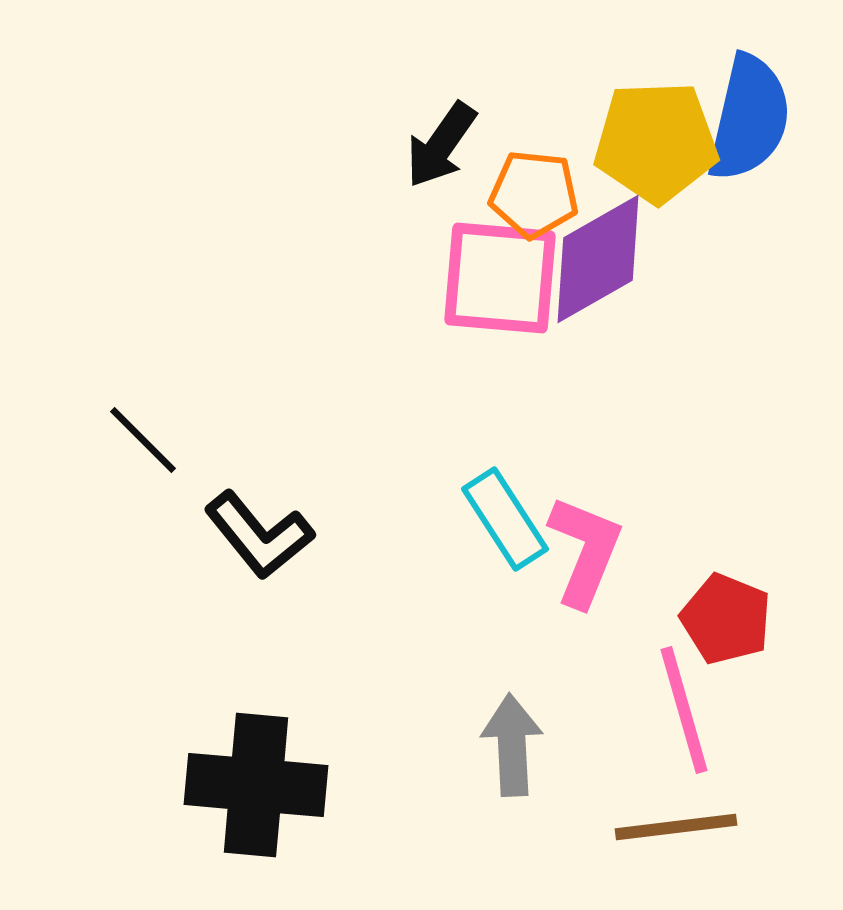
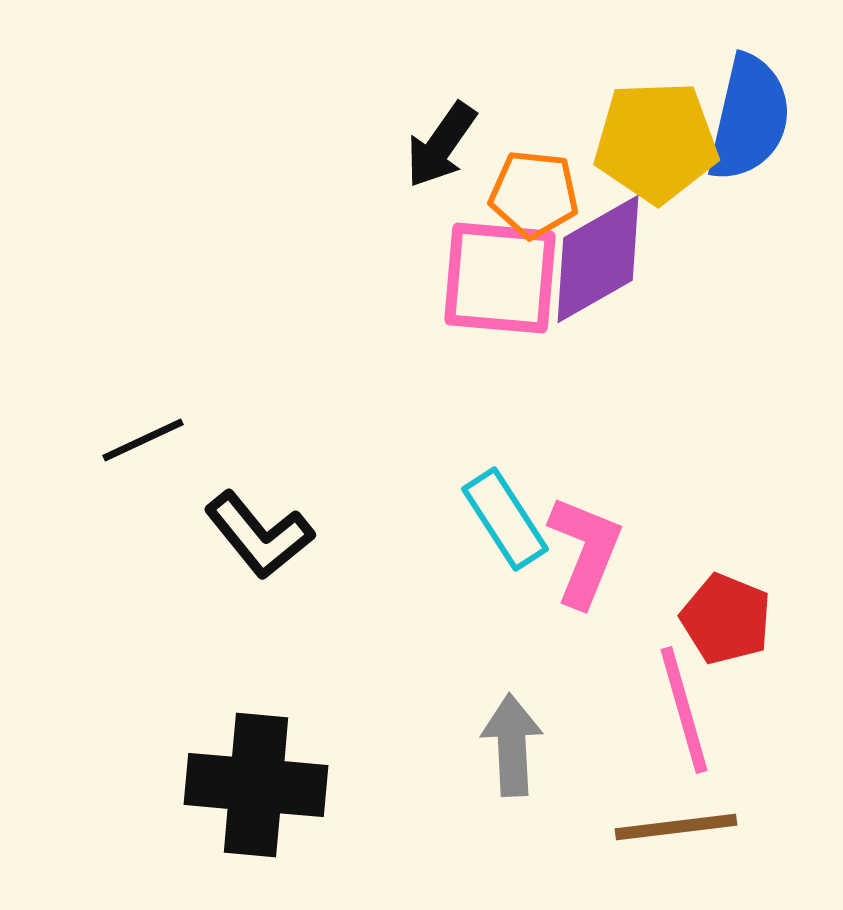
black line: rotated 70 degrees counterclockwise
